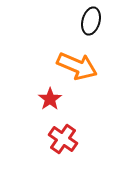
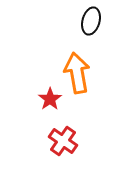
orange arrow: moved 7 px down; rotated 123 degrees counterclockwise
red cross: moved 2 px down
